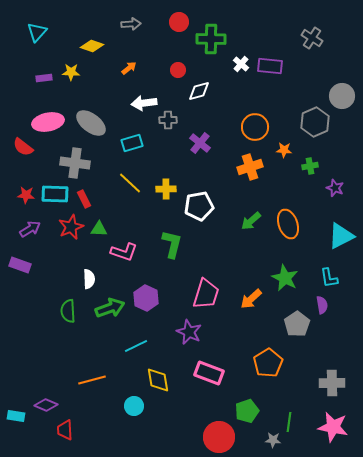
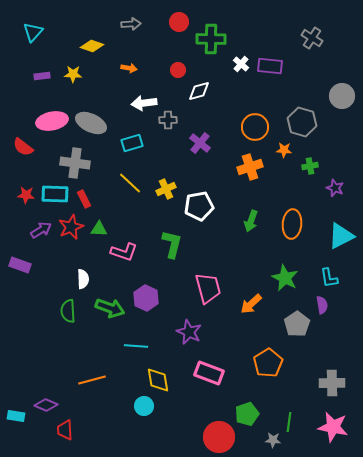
cyan triangle at (37, 32): moved 4 px left
orange arrow at (129, 68): rotated 49 degrees clockwise
yellow star at (71, 72): moved 2 px right, 2 px down
purple rectangle at (44, 78): moved 2 px left, 2 px up
pink ellipse at (48, 122): moved 4 px right, 1 px up
gray hexagon at (315, 122): moved 13 px left; rotated 20 degrees counterclockwise
gray ellipse at (91, 123): rotated 12 degrees counterclockwise
yellow cross at (166, 189): rotated 24 degrees counterclockwise
green arrow at (251, 221): rotated 30 degrees counterclockwise
orange ellipse at (288, 224): moved 4 px right; rotated 24 degrees clockwise
purple arrow at (30, 229): moved 11 px right, 1 px down
white semicircle at (89, 279): moved 6 px left
pink trapezoid at (206, 294): moved 2 px right, 6 px up; rotated 32 degrees counterclockwise
orange arrow at (251, 299): moved 5 px down
green arrow at (110, 308): rotated 40 degrees clockwise
cyan line at (136, 346): rotated 30 degrees clockwise
cyan circle at (134, 406): moved 10 px right
green pentagon at (247, 411): moved 3 px down
